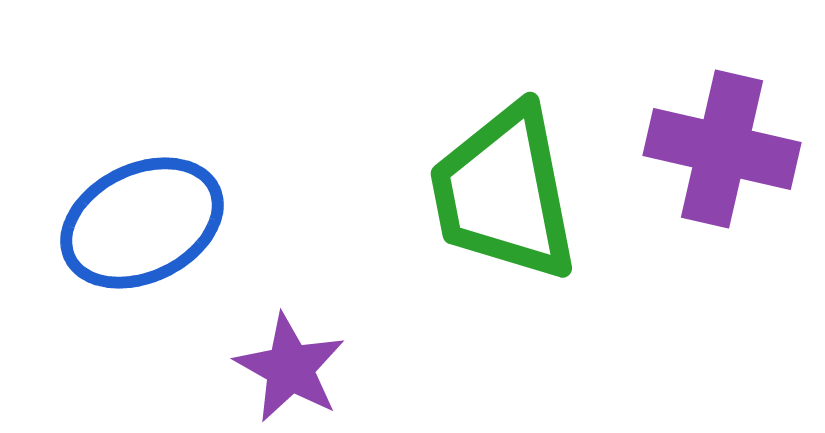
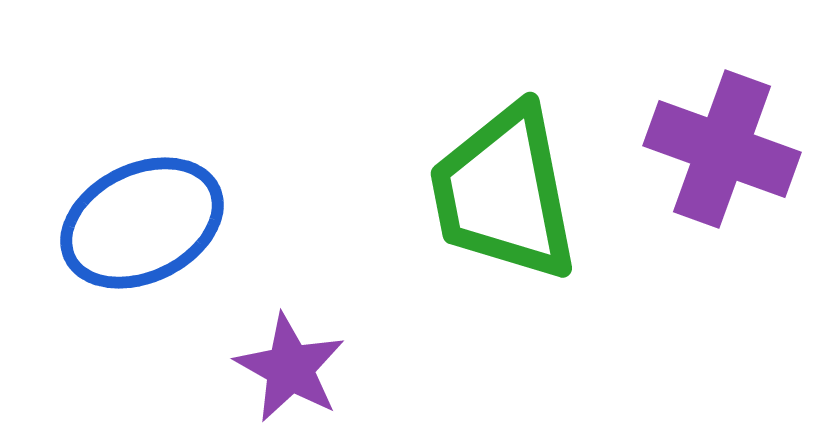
purple cross: rotated 7 degrees clockwise
